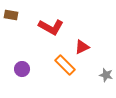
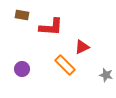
brown rectangle: moved 11 px right
red L-shape: rotated 25 degrees counterclockwise
